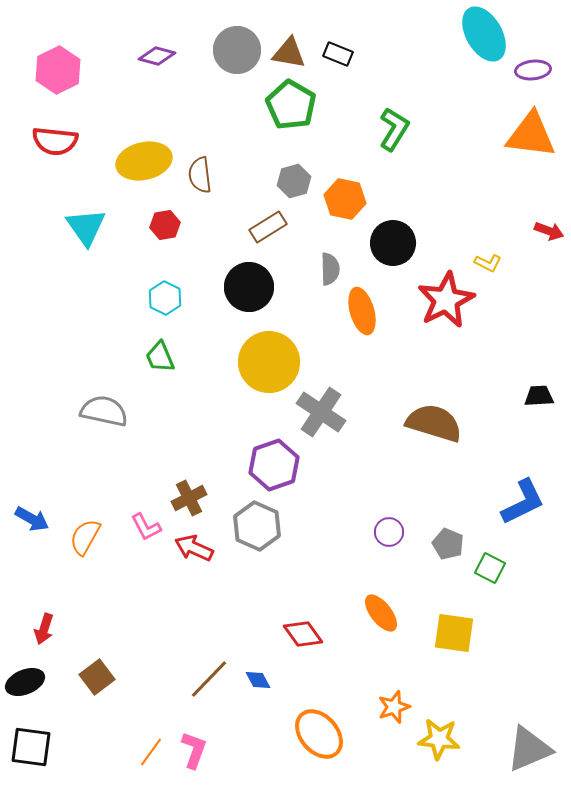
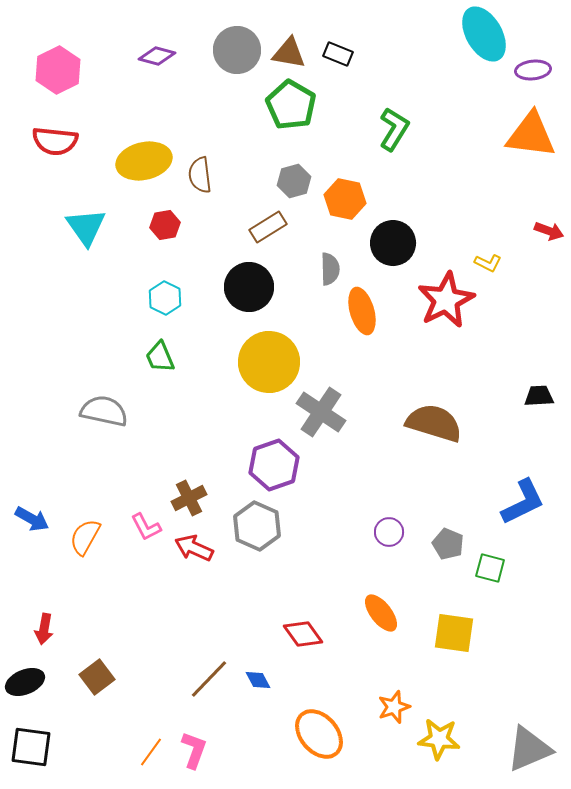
green square at (490, 568): rotated 12 degrees counterclockwise
red arrow at (44, 629): rotated 8 degrees counterclockwise
